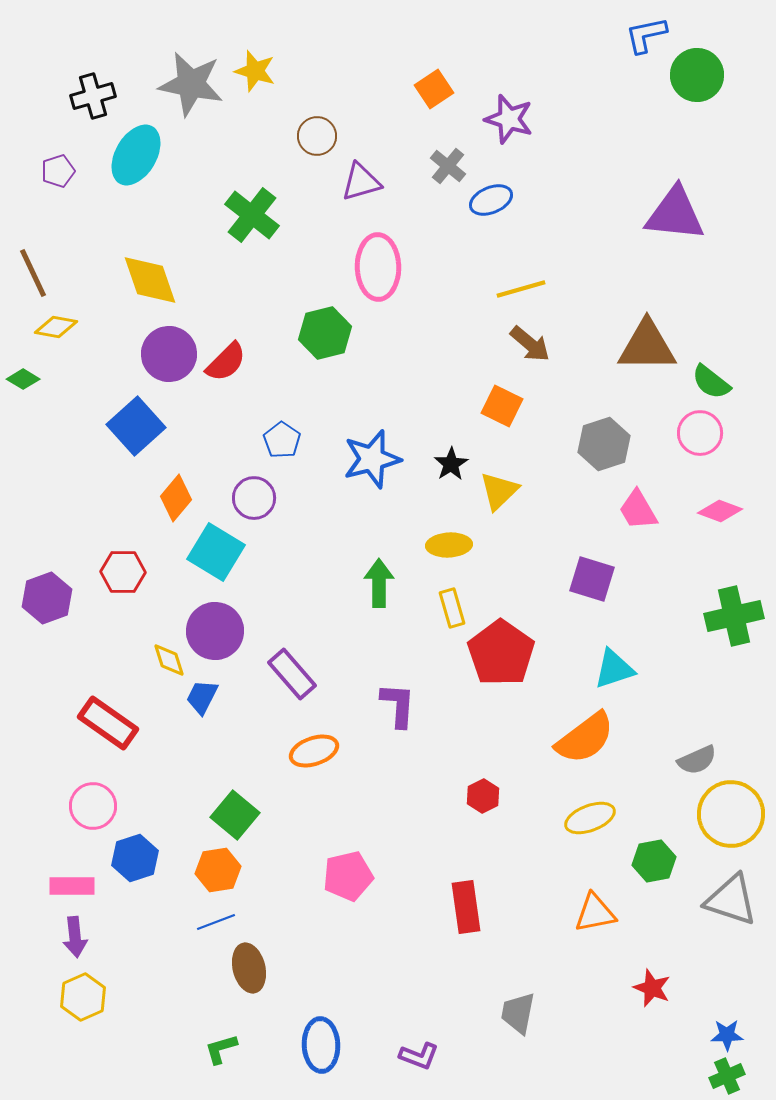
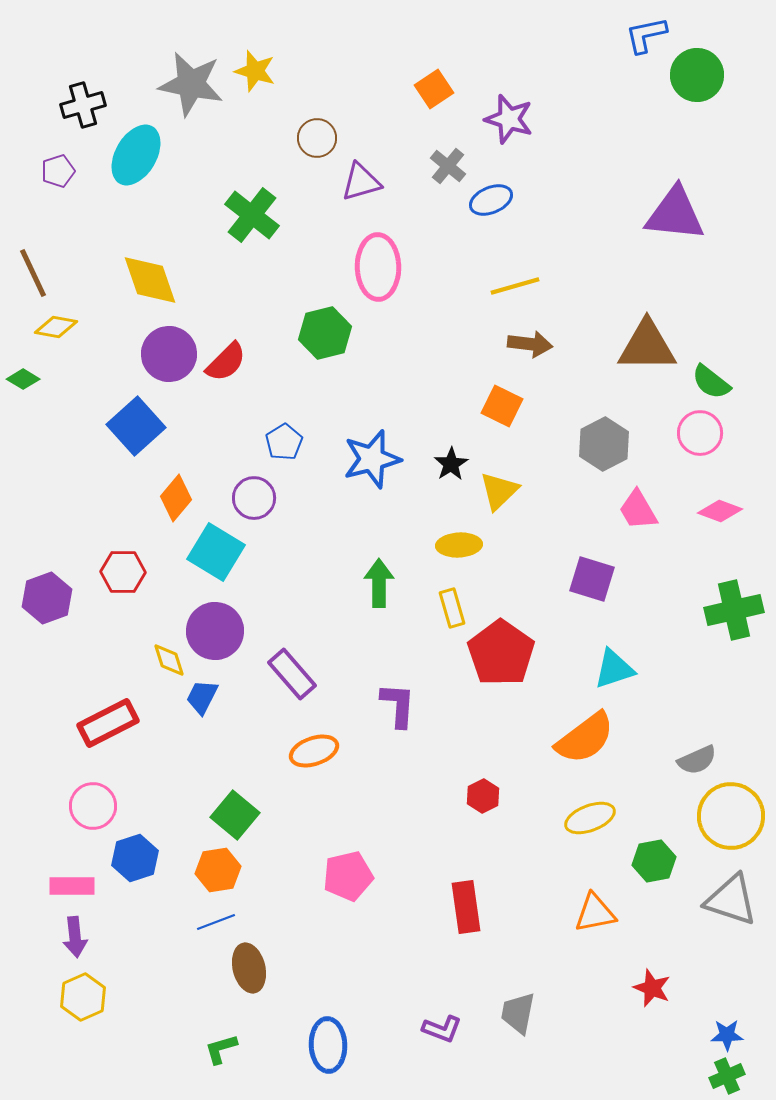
black cross at (93, 96): moved 10 px left, 9 px down
brown circle at (317, 136): moved 2 px down
yellow line at (521, 289): moved 6 px left, 3 px up
brown arrow at (530, 344): rotated 33 degrees counterclockwise
blue pentagon at (282, 440): moved 2 px right, 2 px down; rotated 6 degrees clockwise
gray hexagon at (604, 444): rotated 9 degrees counterclockwise
yellow ellipse at (449, 545): moved 10 px right
green cross at (734, 616): moved 6 px up
red rectangle at (108, 723): rotated 62 degrees counterclockwise
yellow circle at (731, 814): moved 2 px down
blue ellipse at (321, 1045): moved 7 px right
purple L-shape at (419, 1056): moved 23 px right, 27 px up
